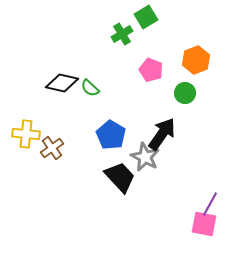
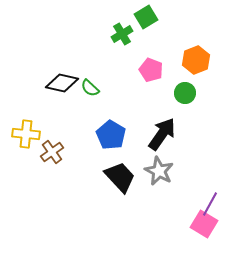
brown cross: moved 4 px down
gray star: moved 14 px right, 14 px down
pink square: rotated 20 degrees clockwise
